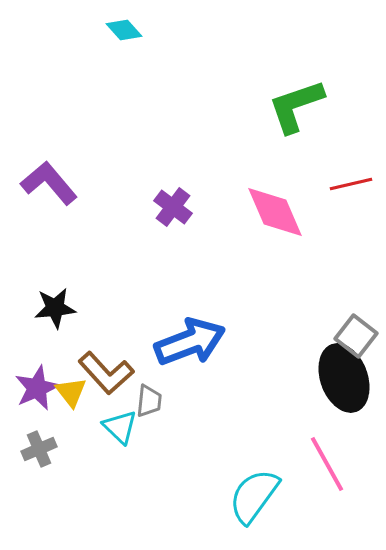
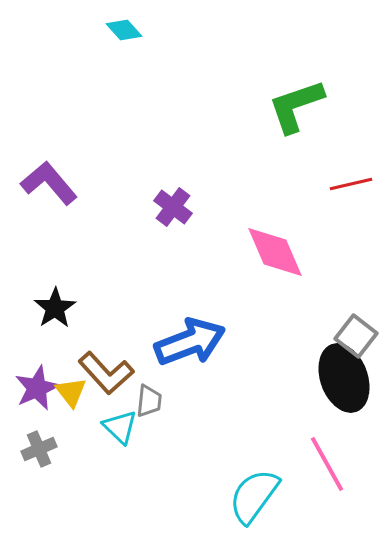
pink diamond: moved 40 px down
black star: rotated 27 degrees counterclockwise
